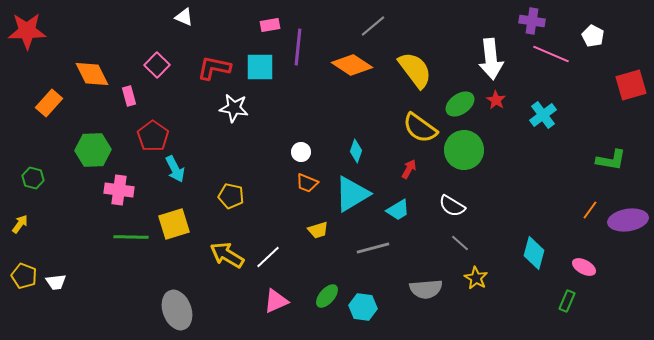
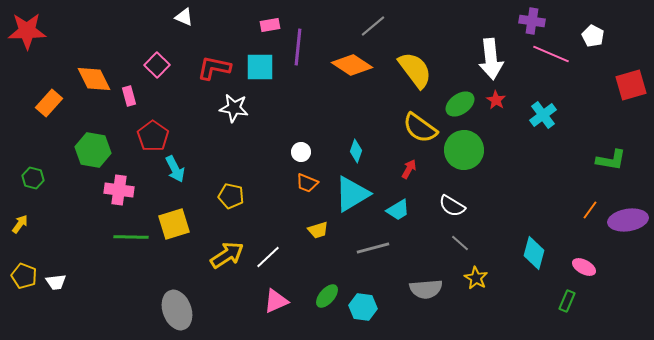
orange diamond at (92, 74): moved 2 px right, 5 px down
green hexagon at (93, 150): rotated 12 degrees clockwise
yellow arrow at (227, 255): rotated 116 degrees clockwise
